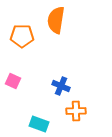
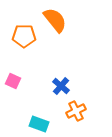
orange semicircle: moved 1 px left; rotated 132 degrees clockwise
orange pentagon: moved 2 px right
blue cross: rotated 18 degrees clockwise
orange cross: rotated 24 degrees counterclockwise
